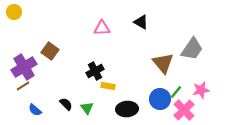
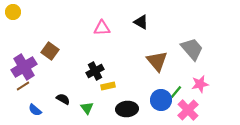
yellow circle: moved 1 px left
gray trapezoid: rotated 75 degrees counterclockwise
brown triangle: moved 6 px left, 2 px up
yellow rectangle: rotated 24 degrees counterclockwise
pink star: moved 1 px left, 6 px up
blue circle: moved 1 px right, 1 px down
black semicircle: moved 3 px left, 5 px up; rotated 16 degrees counterclockwise
pink cross: moved 4 px right
